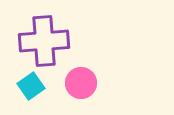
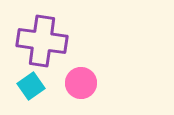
purple cross: moved 2 px left; rotated 12 degrees clockwise
